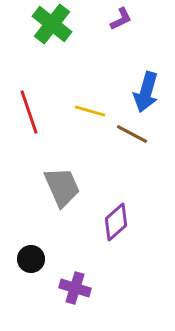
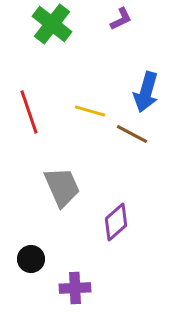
purple cross: rotated 20 degrees counterclockwise
